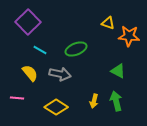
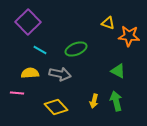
yellow semicircle: rotated 54 degrees counterclockwise
pink line: moved 5 px up
yellow diamond: rotated 15 degrees clockwise
